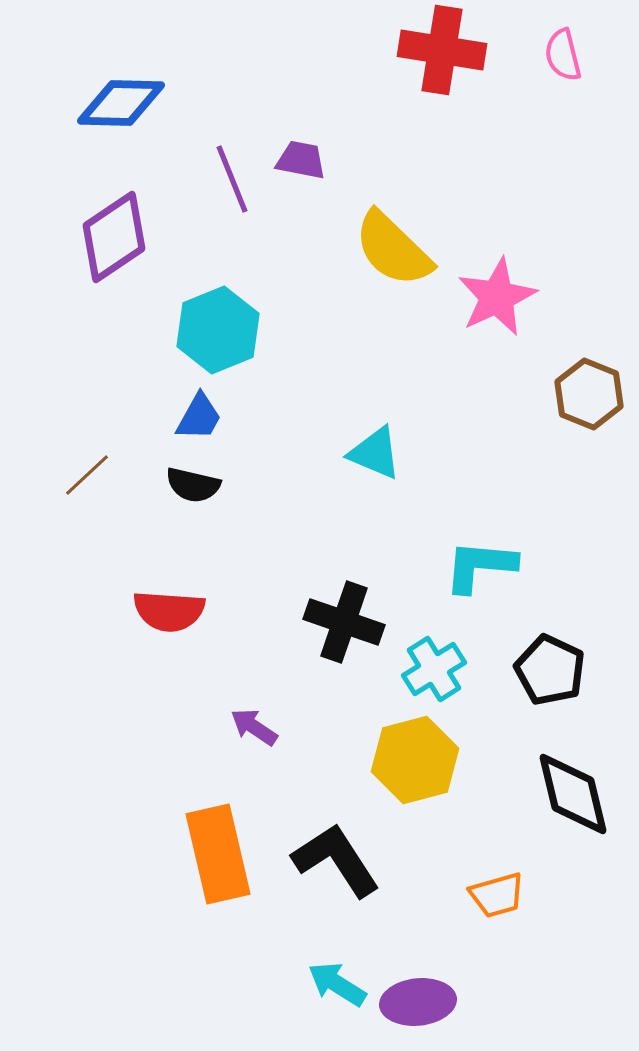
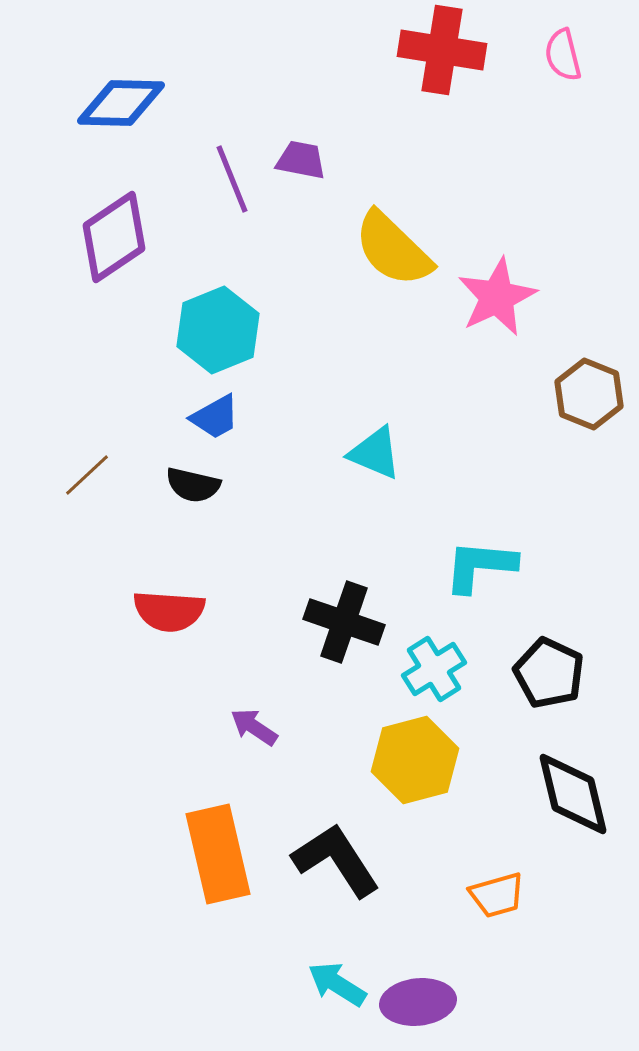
blue trapezoid: moved 16 px right; rotated 32 degrees clockwise
black pentagon: moved 1 px left, 3 px down
